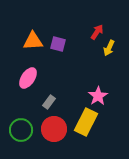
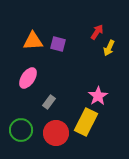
red circle: moved 2 px right, 4 px down
